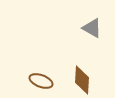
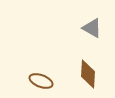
brown diamond: moved 6 px right, 6 px up
